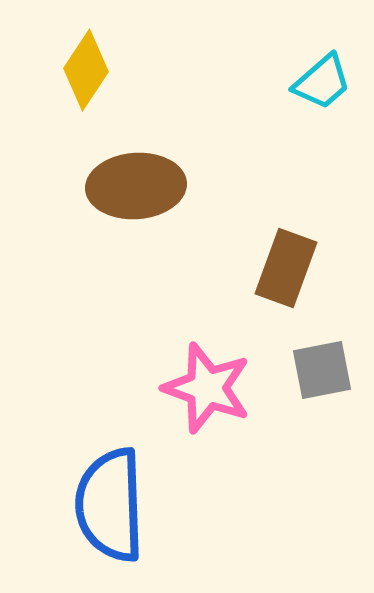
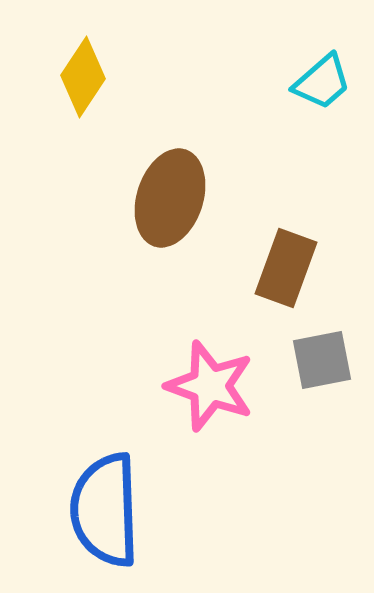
yellow diamond: moved 3 px left, 7 px down
brown ellipse: moved 34 px right, 12 px down; rotated 68 degrees counterclockwise
gray square: moved 10 px up
pink star: moved 3 px right, 2 px up
blue semicircle: moved 5 px left, 5 px down
